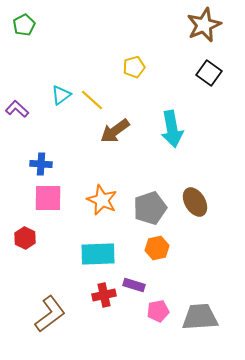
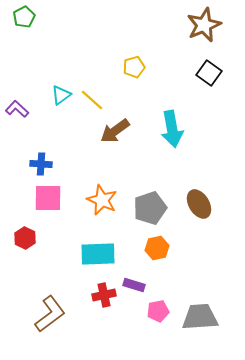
green pentagon: moved 8 px up
brown ellipse: moved 4 px right, 2 px down
